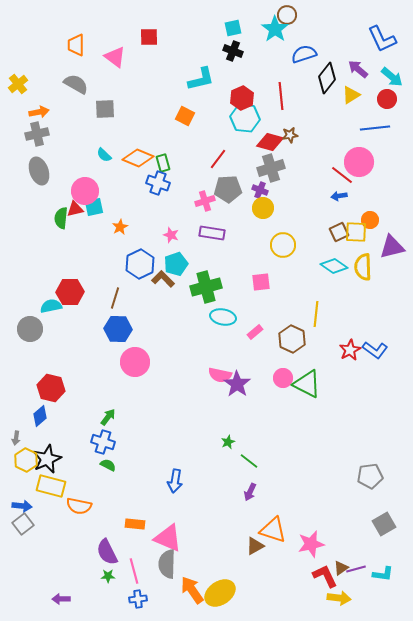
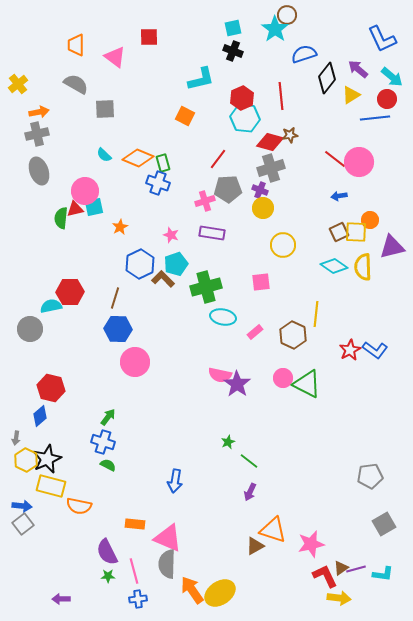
blue line at (375, 128): moved 10 px up
red line at (342, 175): moved 7 px left, 16 px up
brown hexagon at (292, 339): moved 1 px right, 4 px up
